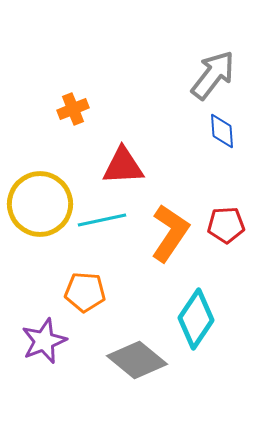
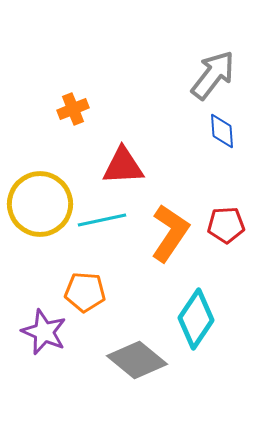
purple star: moved 9 px up; rotated 27 degrees counterclockwise
